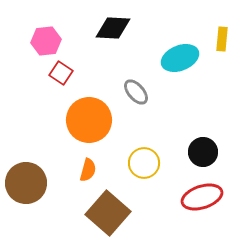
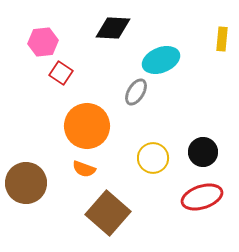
pink hexagon: moved 3 px left, 1 px down
cyan ellipse: moved 19 px left, 2 px down
gray ellipse: rotated 72 degrees clockwise
orange circle: moved 2 px left, 6 px down
yellow circle: moved 9 px right, 5 px up
orange semicircle: moved 4 px left, 1 px up; rotated 95 degrees clockwise
